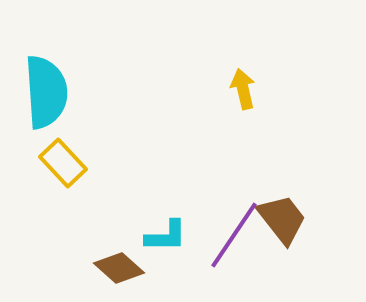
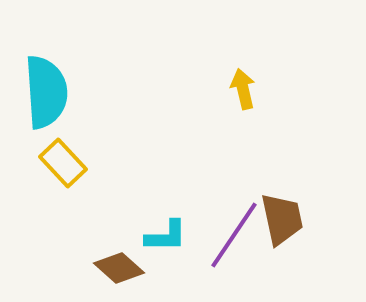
brown trapezoid: rotated 26 degrees clockwise
